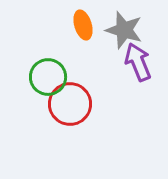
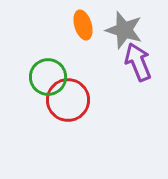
red circle: moved 2 px left, 4 px up
